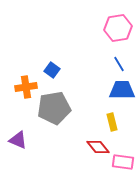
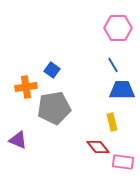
pink hexagon: rotated 8 degrees clockwise
blue line: moved 6 px left, 1 px down
